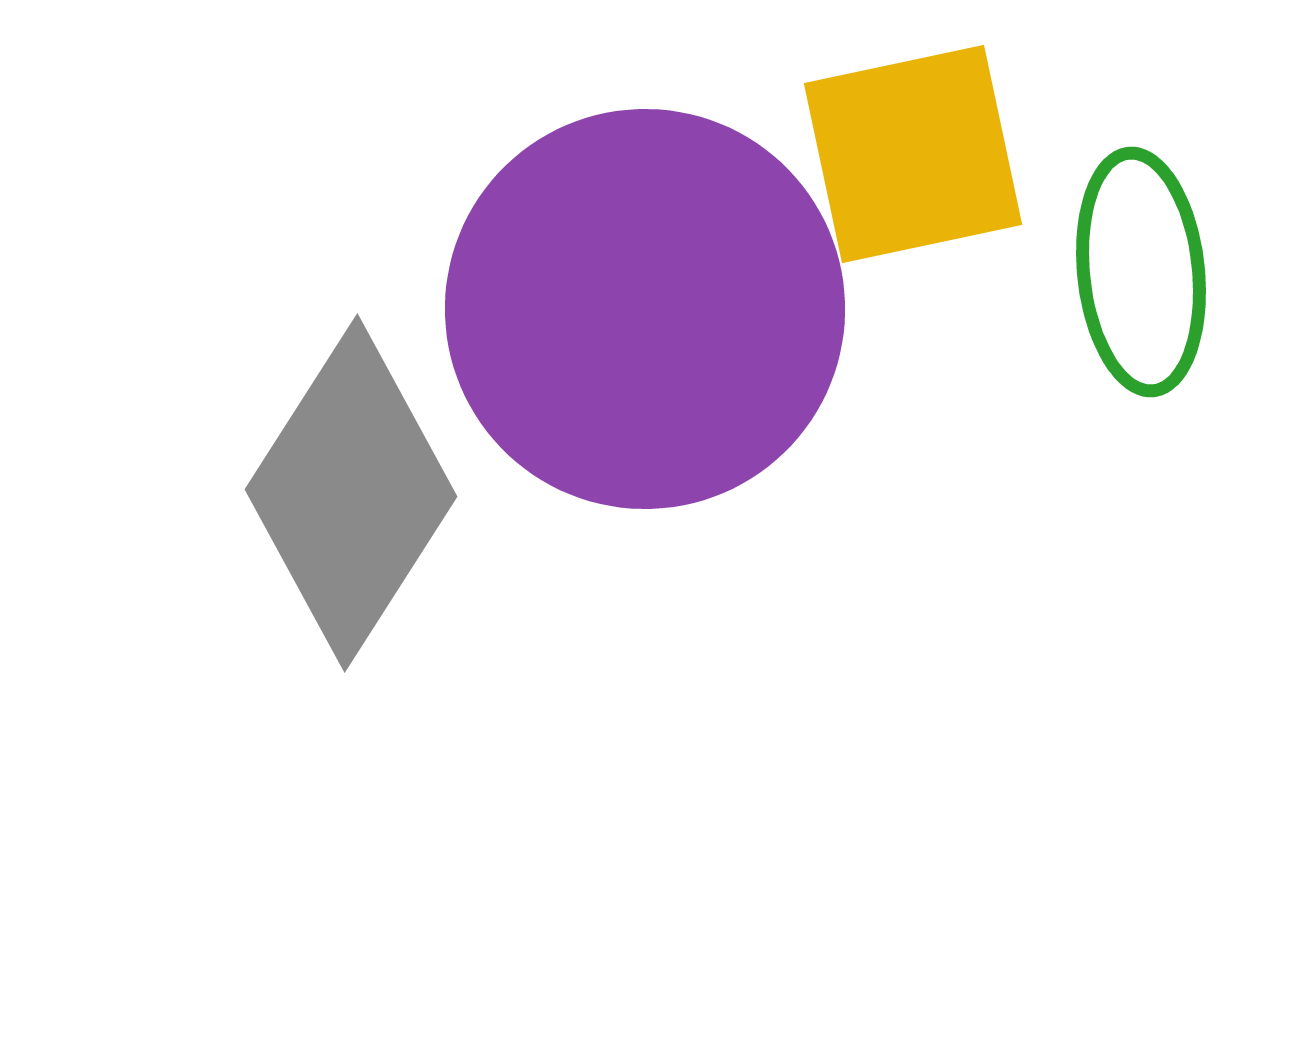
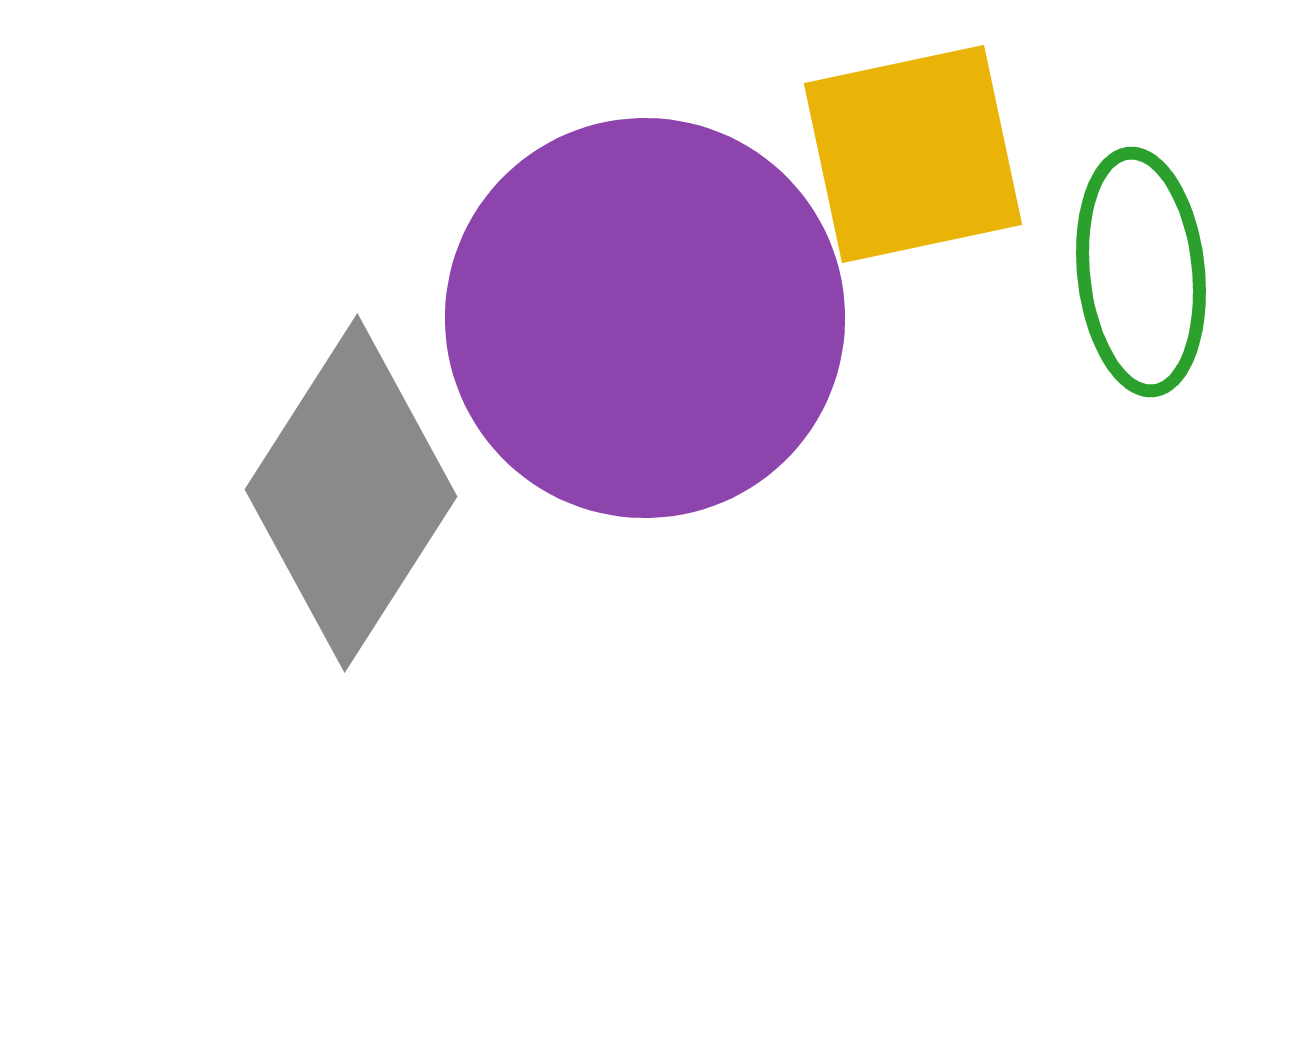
purple circle: moved 9 px down
